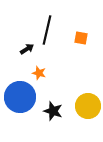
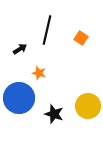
orange square: rotated 24 degrees clockwise
black arrow: moved 7 px left
blue circle: moved 1 px left, 1 px down
black star: moved 1 px right, 3 px down
